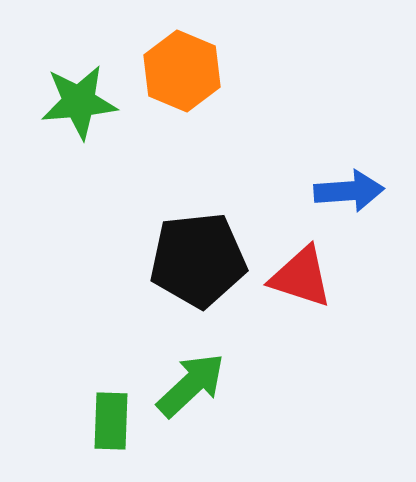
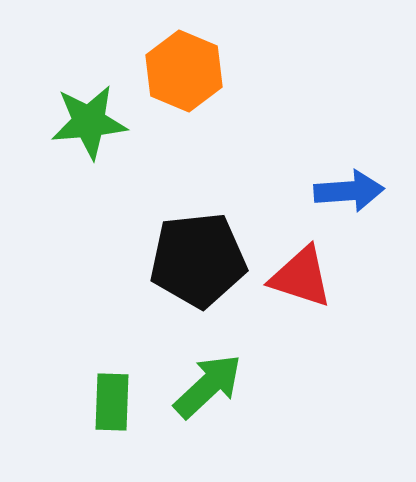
orange hexagon: moved 2 px right
green star: moved 10 px right, 20 px down
green arrow: moved 17 px right, 1 px down
green rectangle: moved 1 px right, 19 px up
